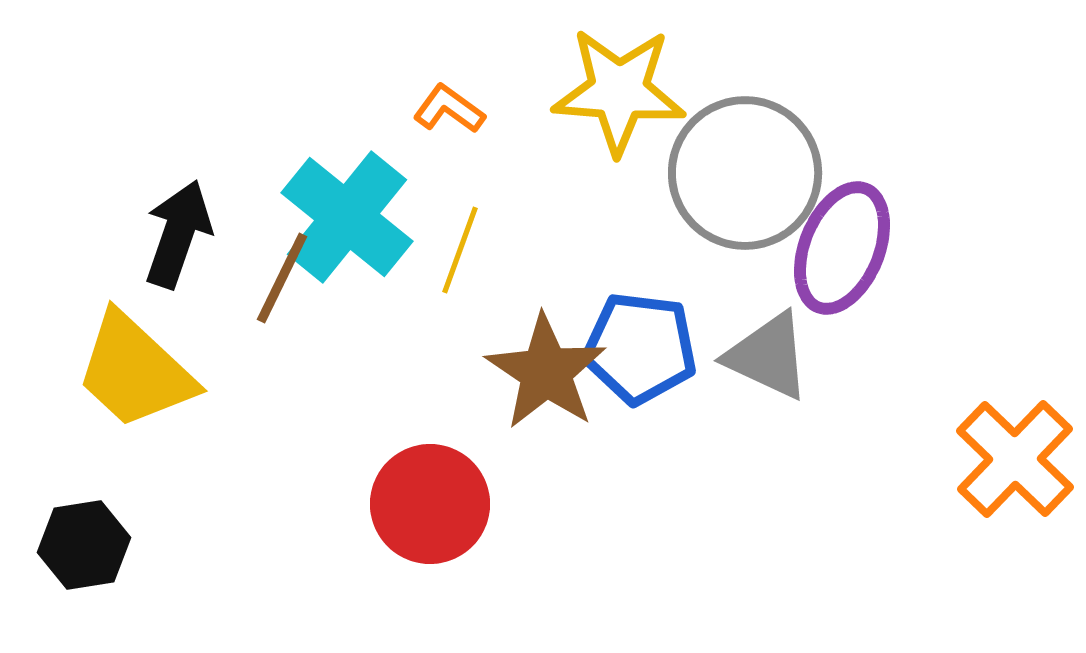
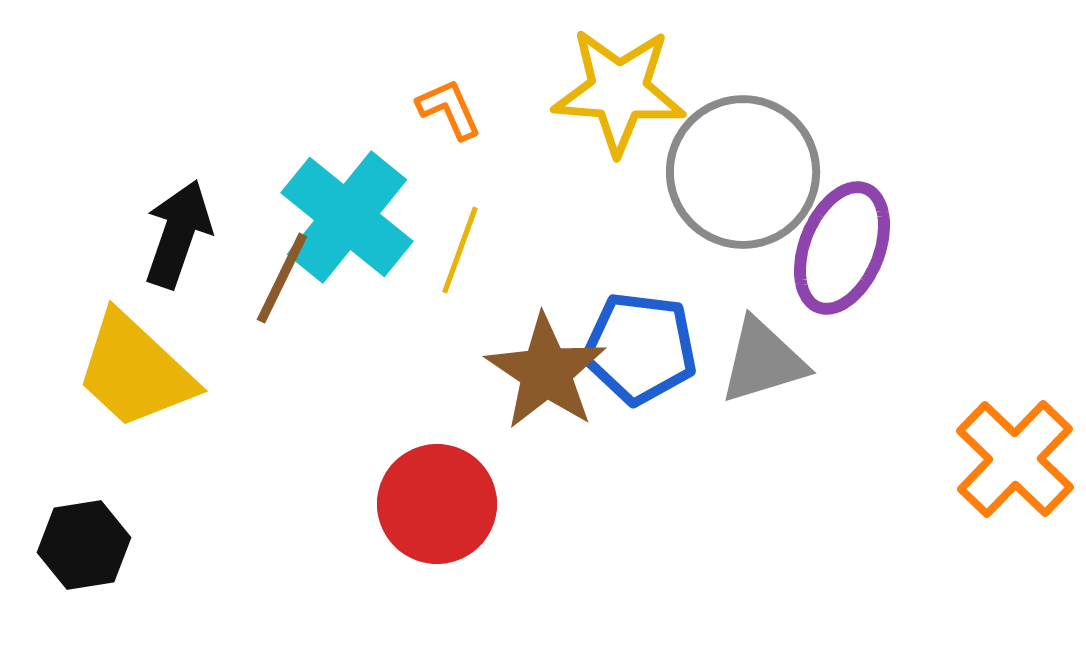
orange L-shape: rotated 30 degrees clockwise
gray circle: moved 2 px left, 1 px up
gray triangle: moved 5 px left, 5 px down; rotated 42 degrees counterclockwise
red circle: moved 7 px right
